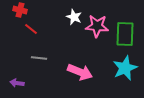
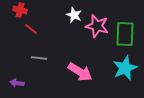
white star: moved 2 px up
pink star: rotated 10 degrees clockwise
pink arrow: rotated 10 degrees clockwise
